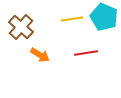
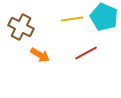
brown cross: rotated 15 degrees counterclockwise
red line: rotated 20 degrees counterclockwise
